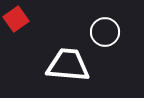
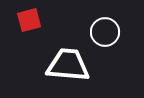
red square: moved 13 px right, 1 px down; rotated 20 degrees clockwise
